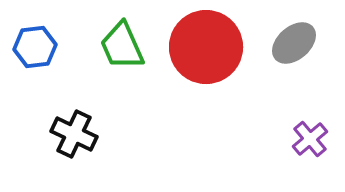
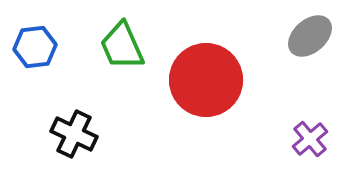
gray ellipse: moved 16 px right, 7 px up
red circle: moved 33 px down
